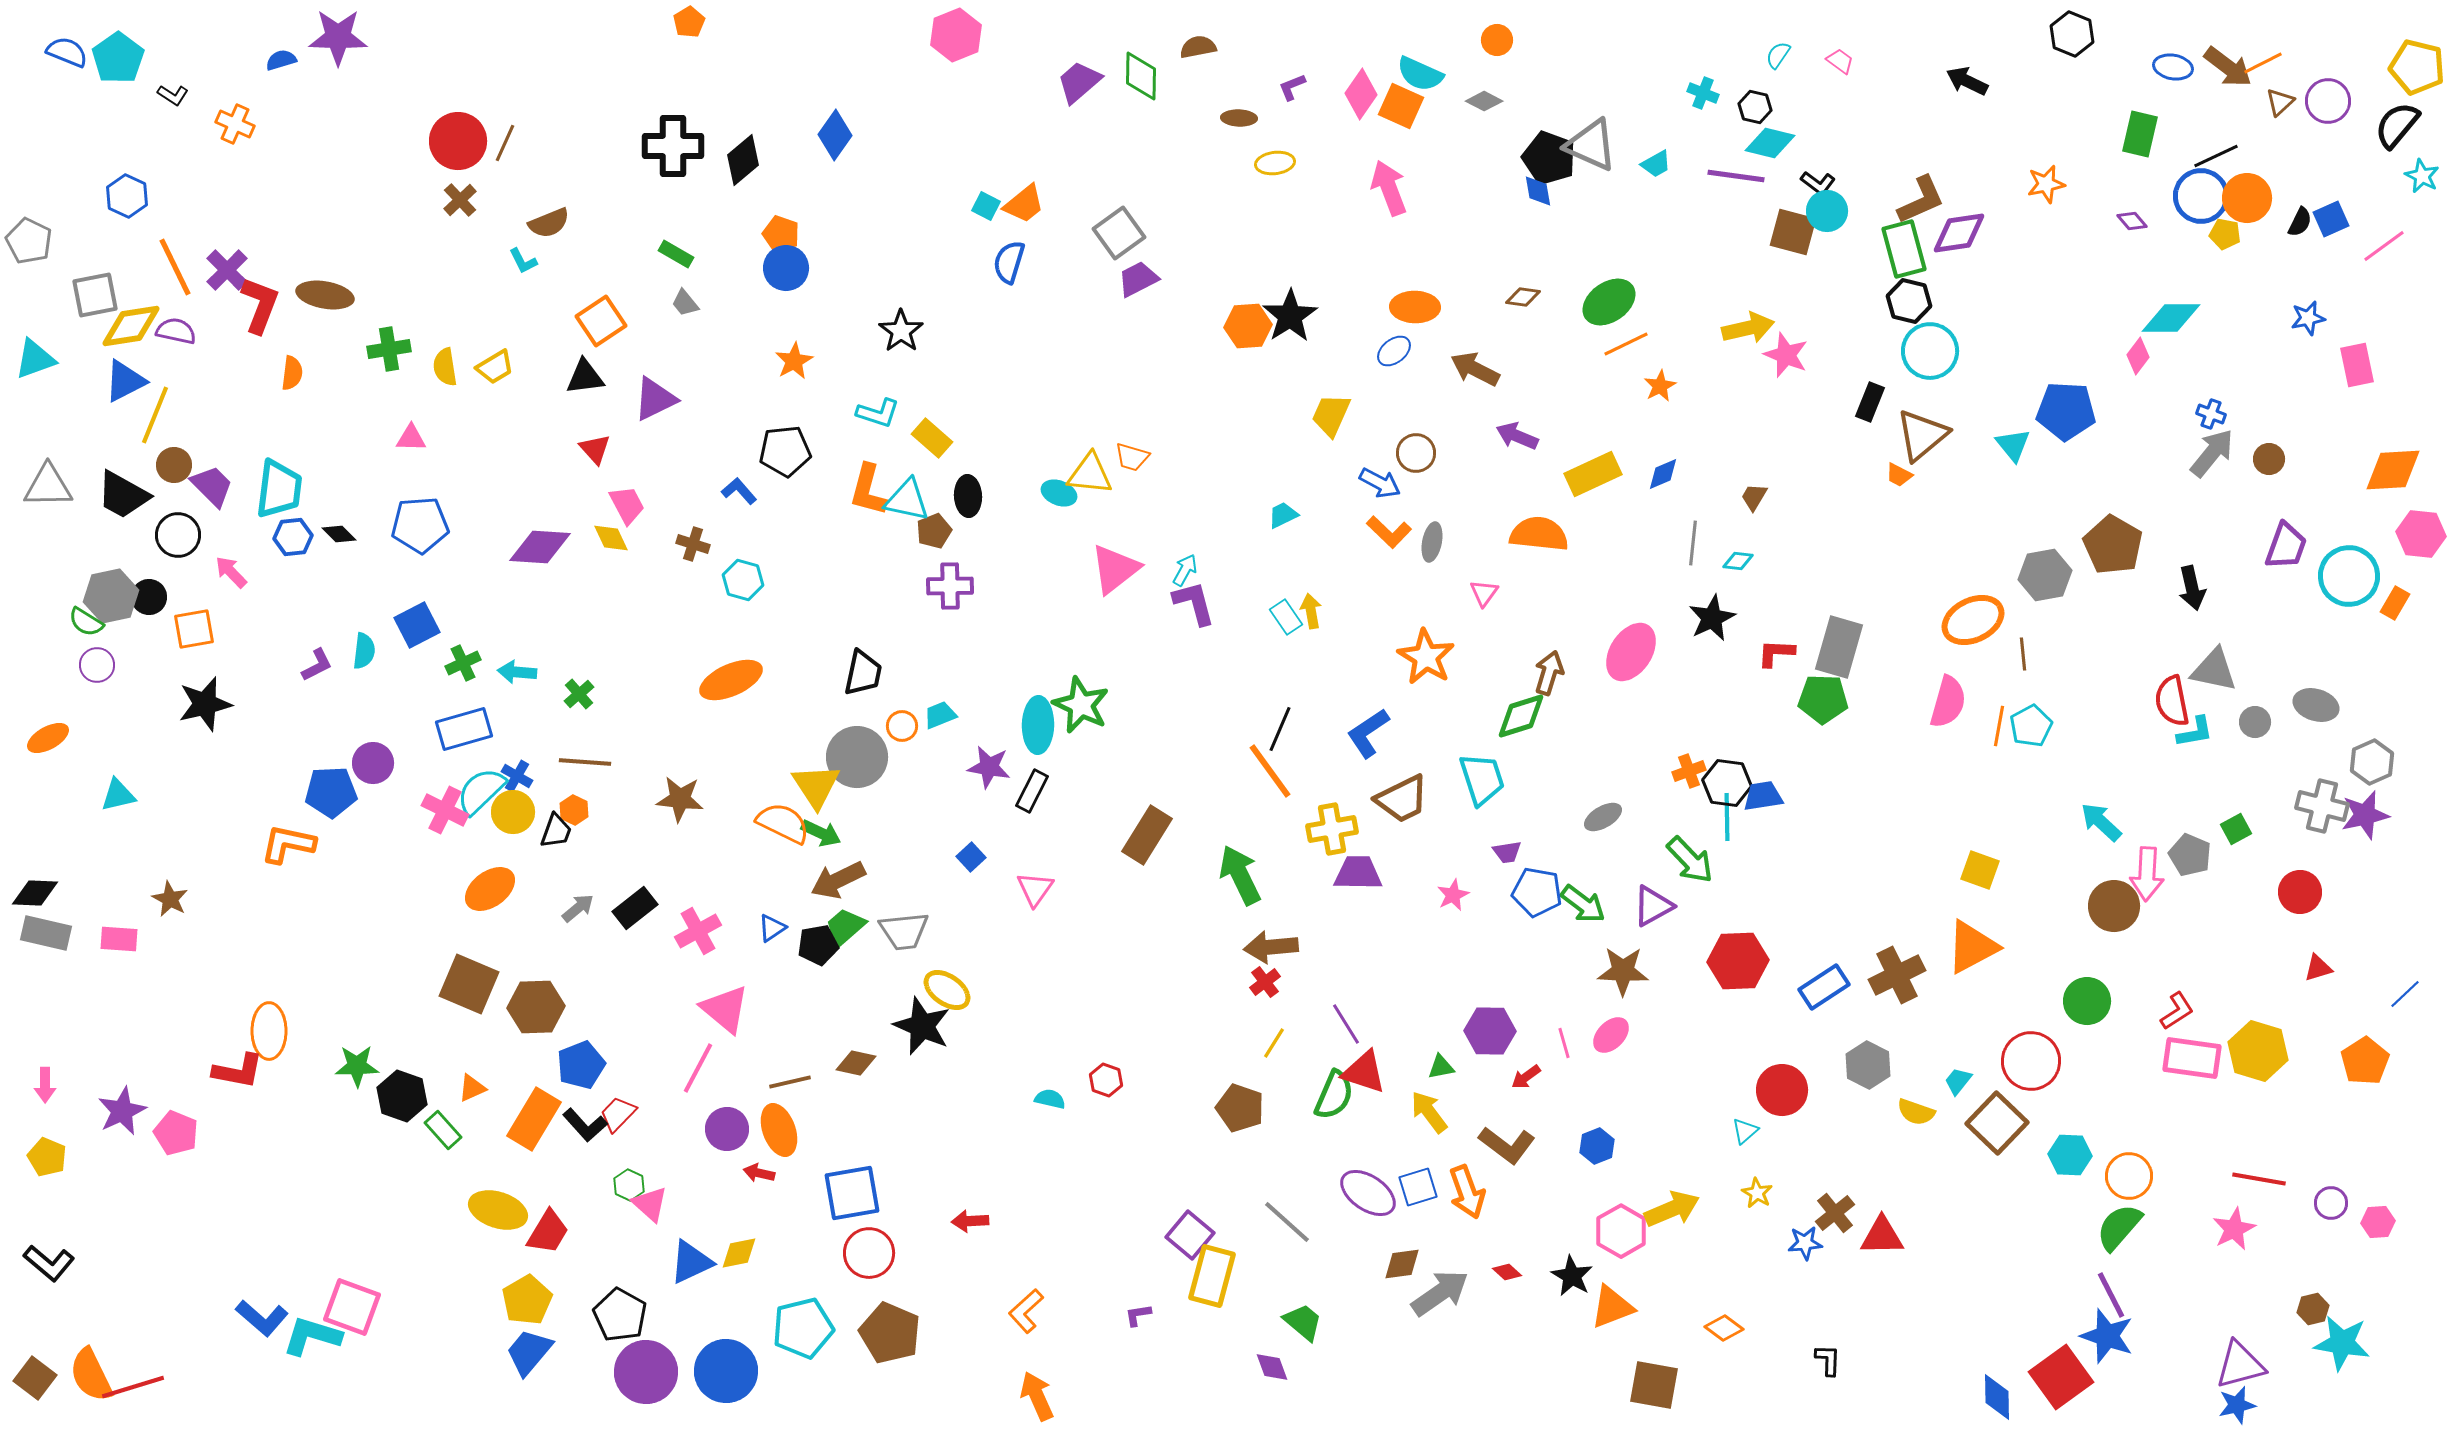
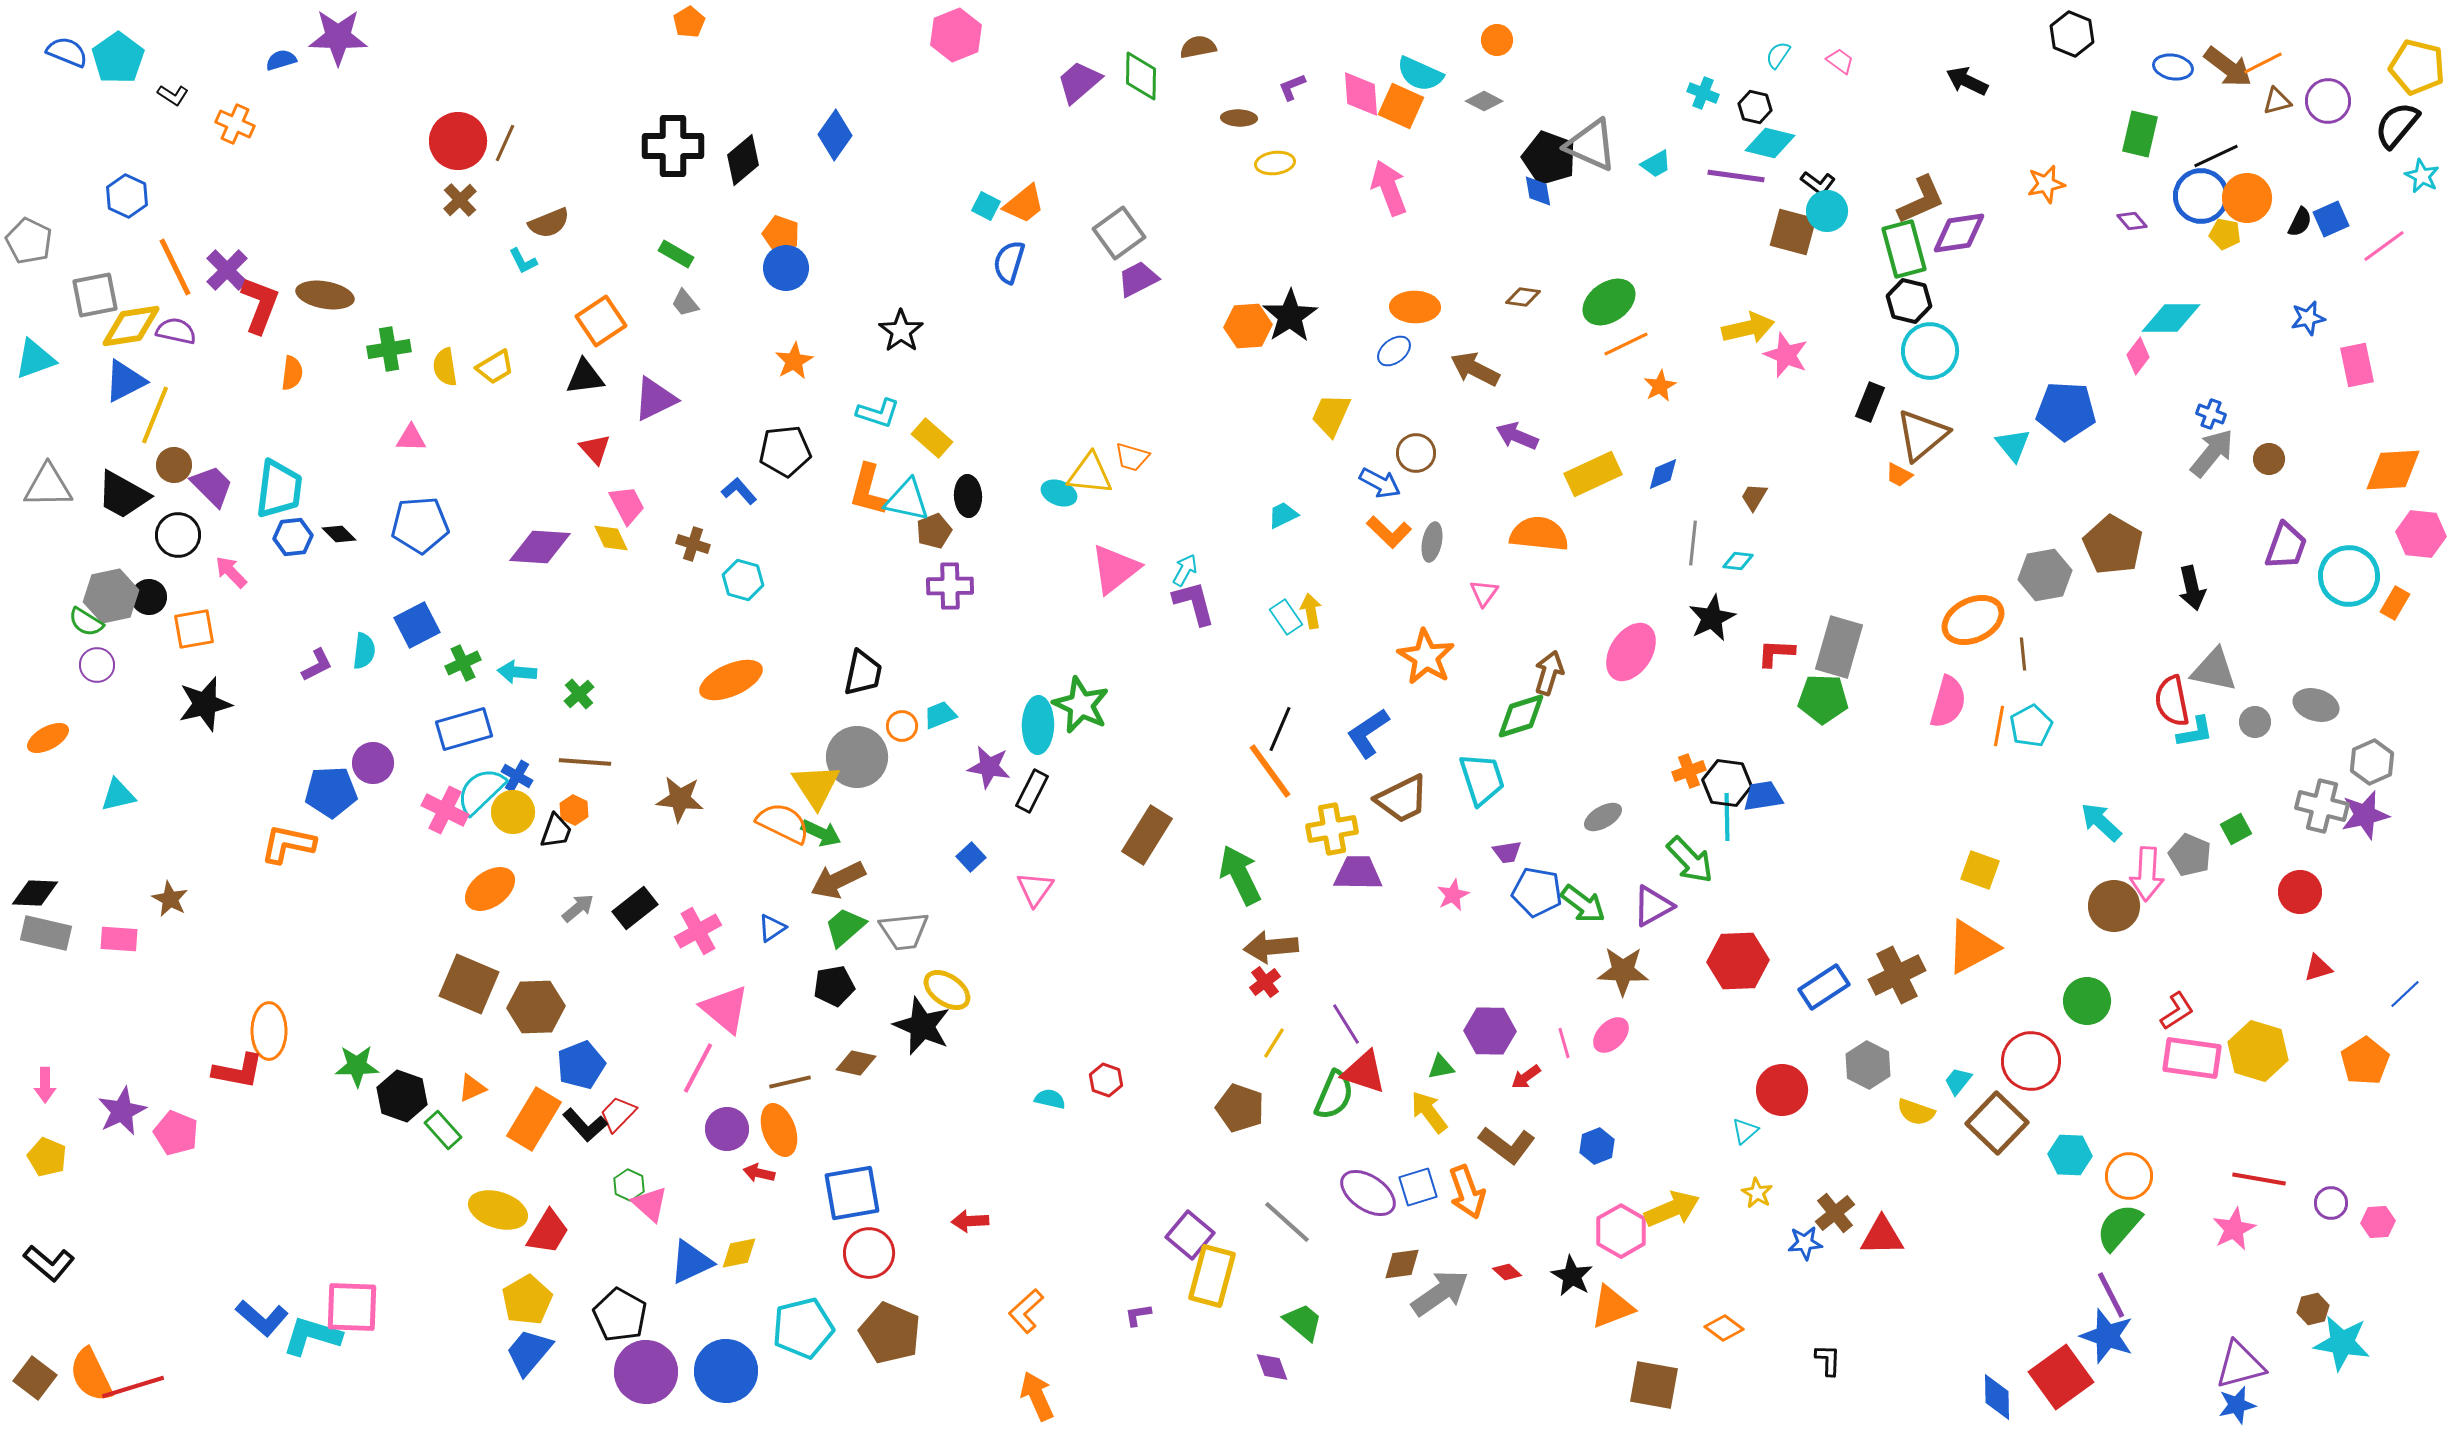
pink diamond at (1361, 94): rotated 39 degrees counterclockwise
brown triangle at (2280, 102): moved 3 px left, 1 px up; rotated 28 degrees clockwise
black pentagon at (818, 945): moved 16 px right, 41 px down
pink square at (352, 1307): rotated 18 degrees counterclockwise
